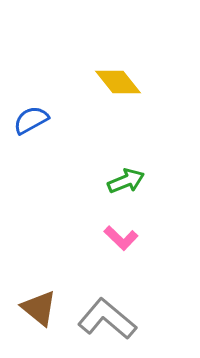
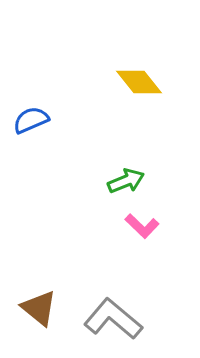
yellow diamond: moved 21 px right
blue semicircle: rotated 6 degrees clockwise
pink L-shape: moved 21 px right, 12 px up
gray L-shape: moved 6 px right
